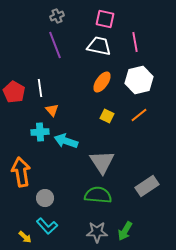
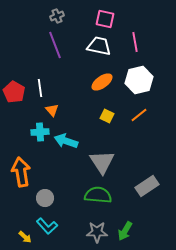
orange ellipse: rotated 20 degrees clockwise
